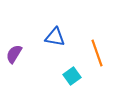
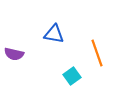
blue triangle: moved 1 px left, 3 px up
purple semicircle: rotated 108 degrees counterclockwise
